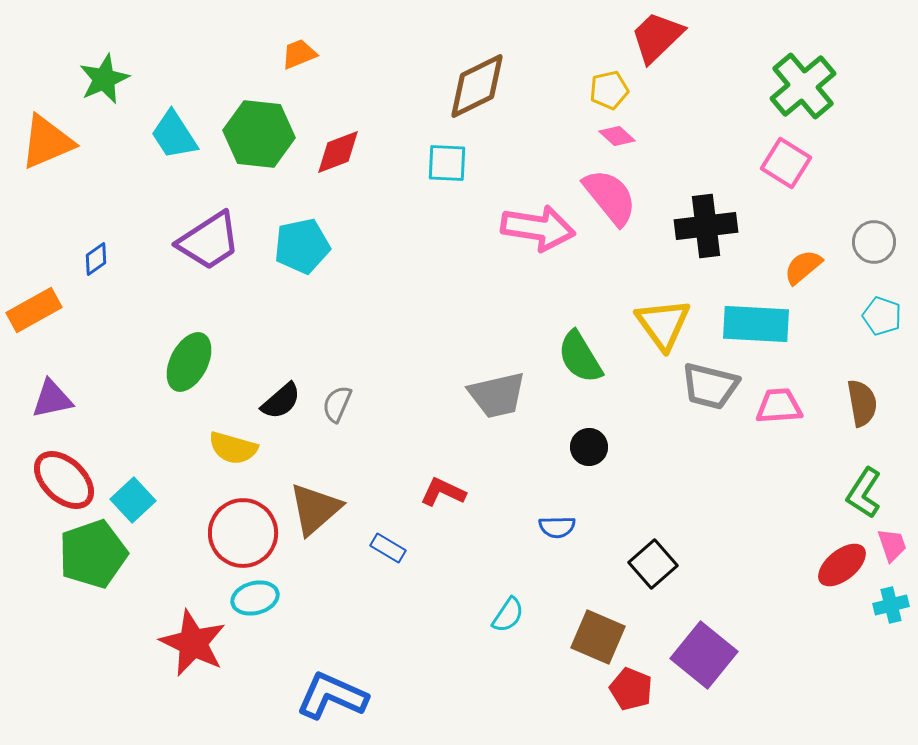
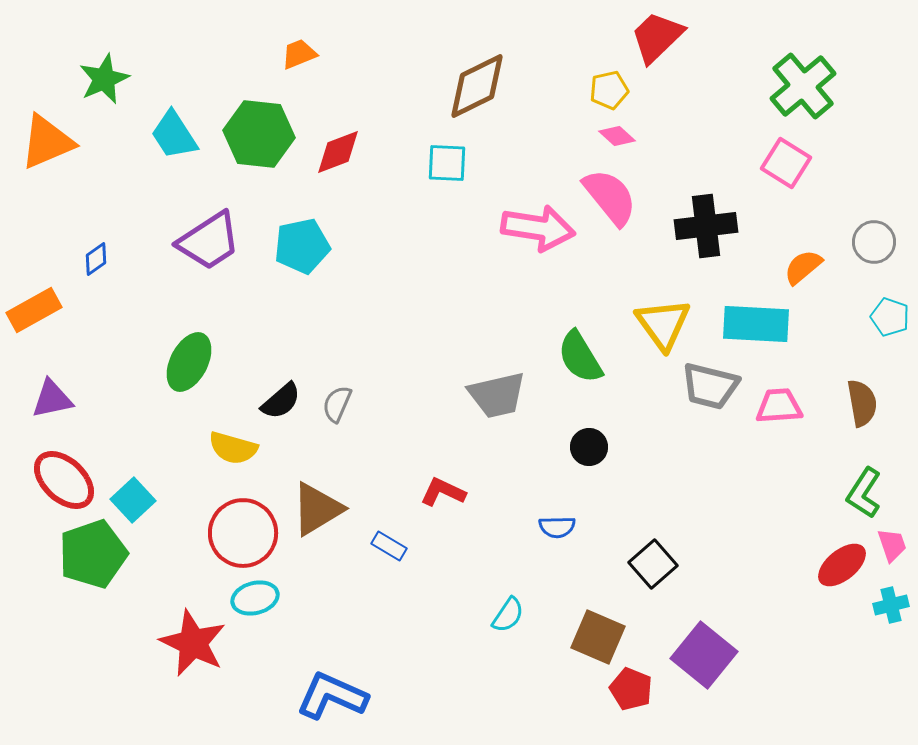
cyan pentagon at (882, 316): moved 8 px right, 1 px down
brown triangle at (315, 509): moved 2 px right; rotated 10 degrees clockwise
blue rectangle at (388, 548): moved 1 px right, 2 px up
